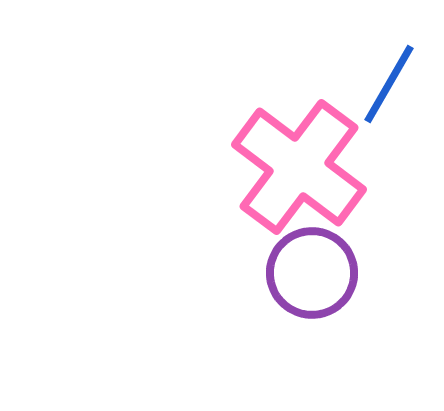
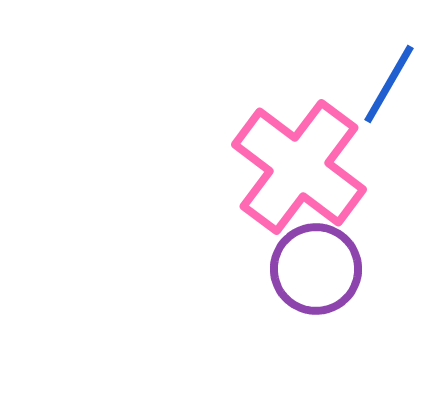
purple circle: moved 4 px right, 4 px up
